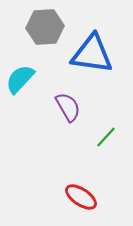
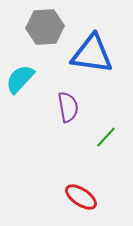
purple semicircle: rotated 20 degrees clockwise
